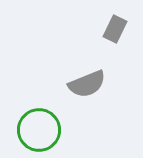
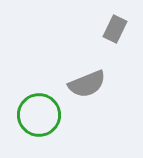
green circle: moved 15 px up
